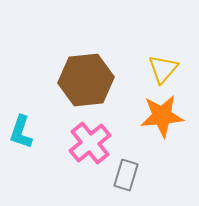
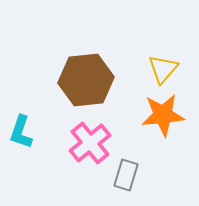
orange star: moved 1 px right, 1 px up
